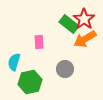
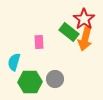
green rectangle: moved 8 px down
orange arrow: rotated 45 degrees counterclockwise
gray circle: moved 10 px left, 10 px down
green hexagon: rotated 10 degrees clockwise
